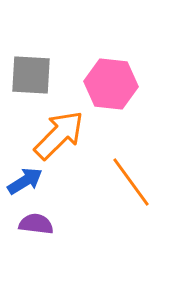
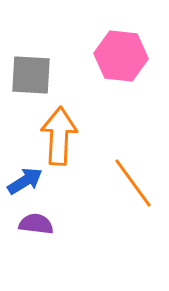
pink hexagon: moved 10 px right, 28 px up
orange arrow: moved 1 px down; rotated 42 degrees counterclockwise
orange line: moved 2 px right, 1 px down
